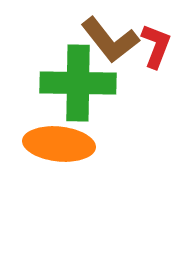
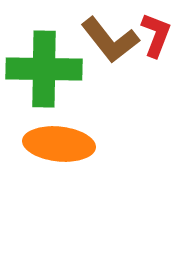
red L-shape: moved 11 px up
green cross: moved 34 px left, 14 px up
